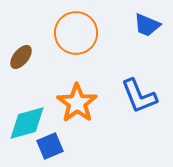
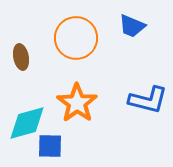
blue trapezoid: moved 15 px left, 1 px down
orange circle: moved 5 px down
brown ellipse: rotated 50 degrees counterclockwise
blue L-shape: moved 9 px right, 4 px down; rotated 54 degrees counterclockwise
blue square: rotated 24 degrees clockwise
